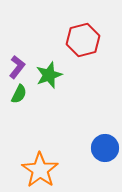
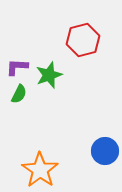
purple L-shape: rotated 125 degrees counterclockwise
blue circle: moved 3 px down
